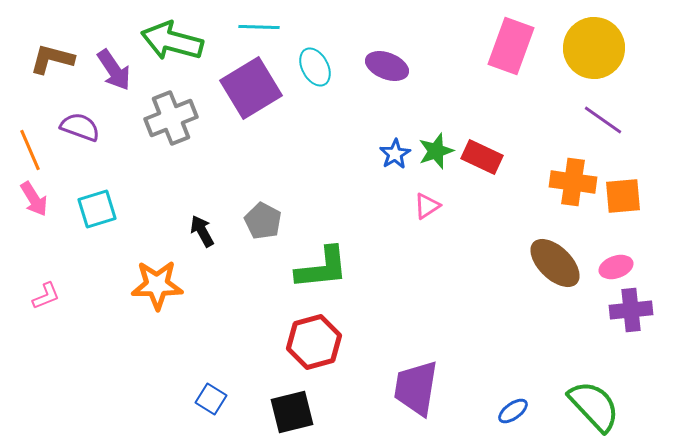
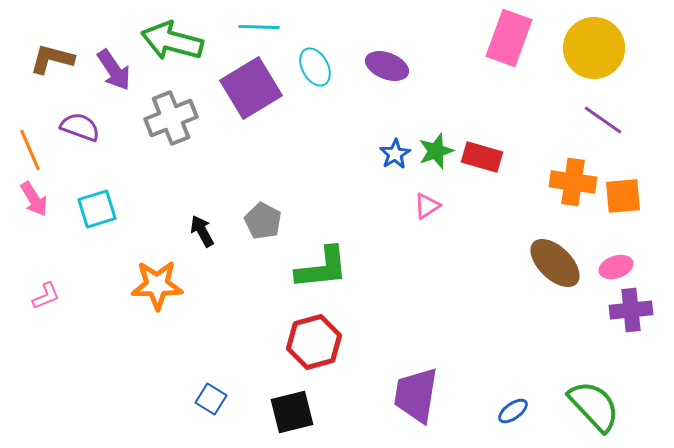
pink rectangle: moved 2 px left, 8 px up
red rectangle: rotated 9 degrees counterclockwise
purple trapezoid: moved 7 px down
